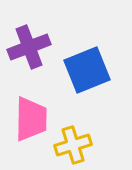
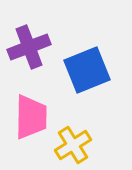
pink trapezoid: moved 2 px up
yellow cross: rotated 15 degrees counterclockwise
